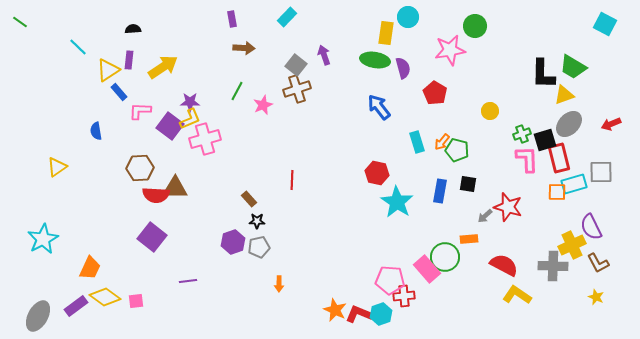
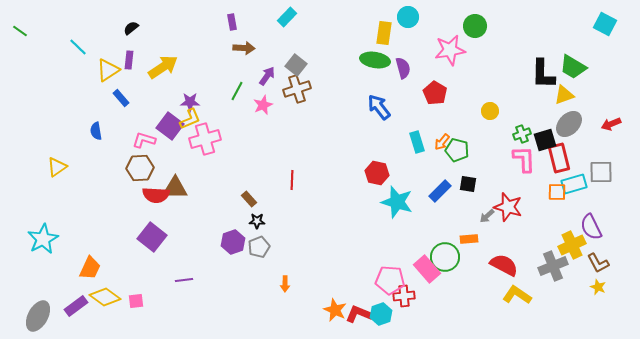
purple rectangle at (232, 19): moved 3 px down
green line at (20, 22): moved 9 px down
black semicircle at (133, 29): moved 2 px left, 1 px up; rotated 35 degrees counterclockwise
yellow rectangle at (386, 33): moved 2 px left
purple arrow at (324, 55): moved 57 px left, 21 px down; rotated 54 degrees clockwise
blue rectangle at (119, 92): moved 2 px right, 6 px down
pink L-shape at (140, 111): moved 4 px right, 29 px down; rotated 15 degrees clockwise
pink L-shape at (527, 159): moved 3 px left
blue rectangle at (440, 191): rotated 35 degrees clockwise
cyan star at (397, 202): rotated 16 degrees counterclockwise
gray arrow at (485, 216): moved 2 px right
gray pentagon at (259, 247): rotated 10 degrees counterclockwise
gray cross at (553, 266): rotated 24 degrees counterclockwise
purple line at (188, 281): moved 4 px left, 1 px up
orange arrow at (279, 284): moved 6 px right
yellow star at (596, 297): moved 2 px right, 10 px up
